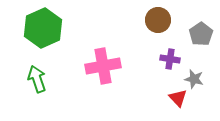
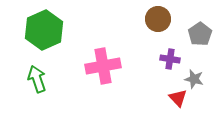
brown circle: moved 1 px up
green hexagon: moved 1 px right, 2 px down
gray pentagon: moved 1 px left
